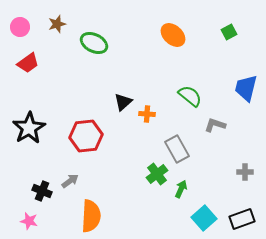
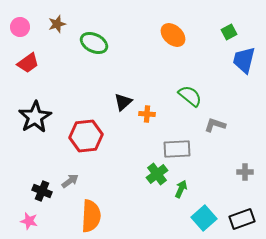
blue trapezoid: moved 2 px left, 28 px up
black star: moved 6 px right, 11 px up
gray rectangle: rotated 64 degrees counterclockwise
